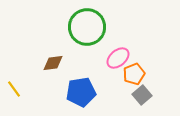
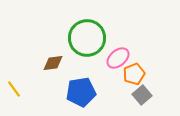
green circle: moved 11 px down
